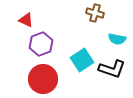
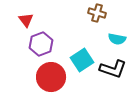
brown cross: moved 2 px right
red triangle: rotated 28 degrees clockwise
black L-shape: moved 1 px right
red circle: moved 8 px right, 2 px up
